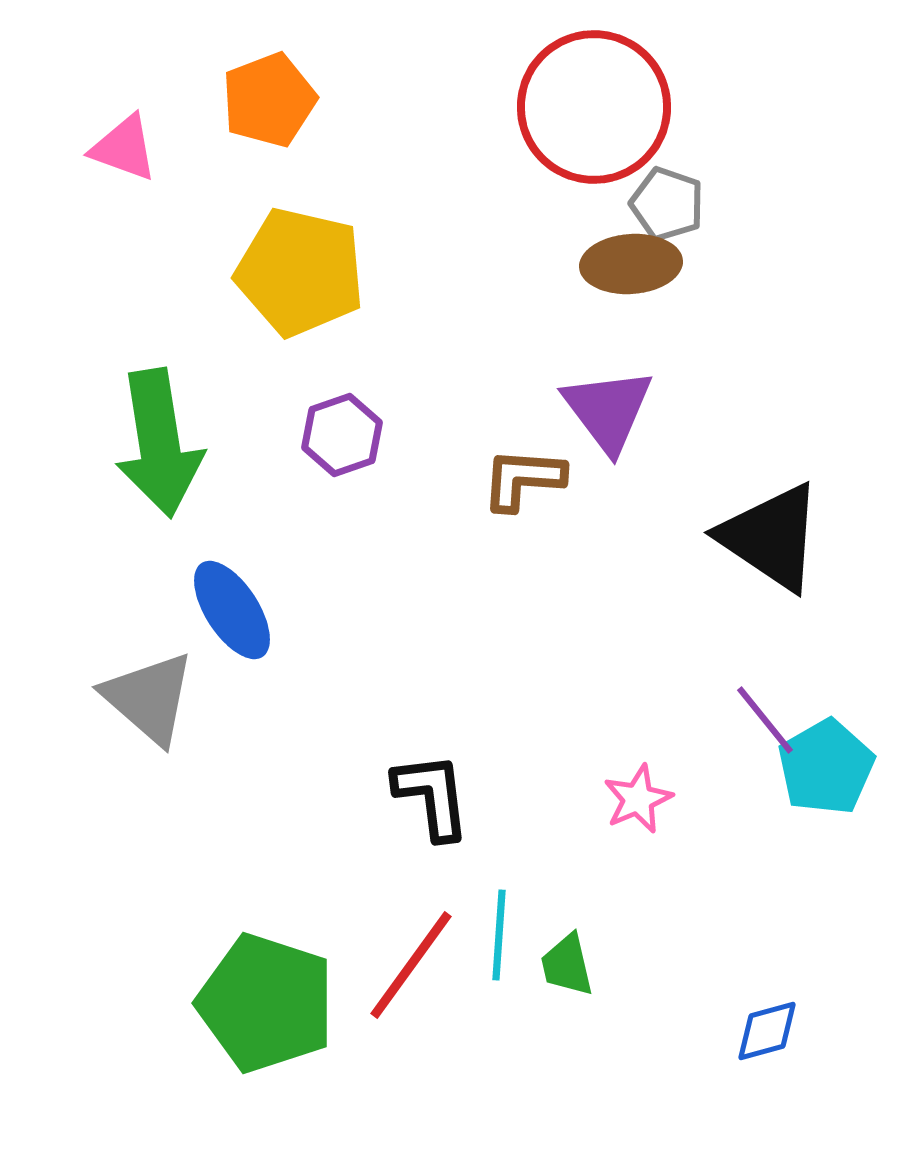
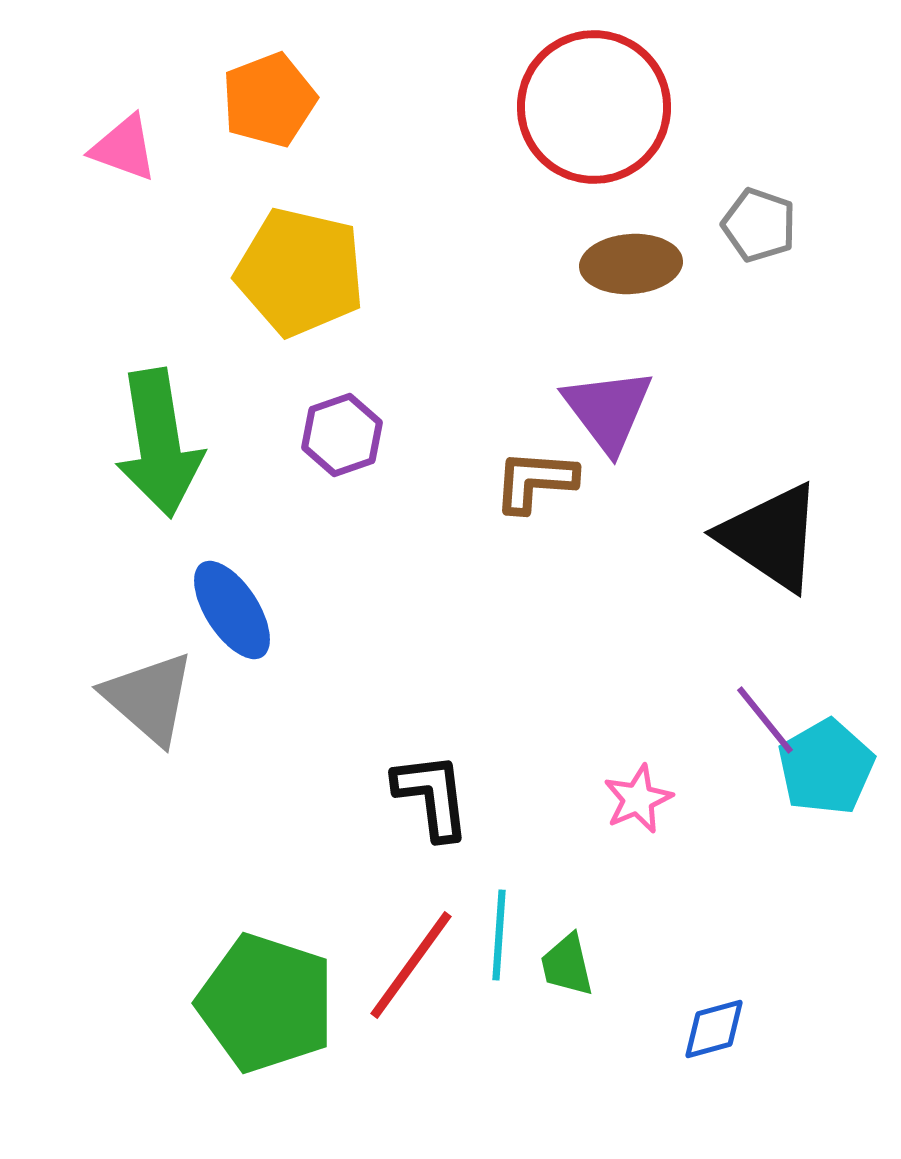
gray pentagon: moved 92 px right, 21 px down
brown L-shape: moved 12 px right, 2 px down
blue diamond: moved 53 px left, 2 px up
